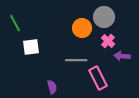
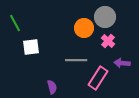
gray circle: moved 1 px right
orange circle: moved 2 px right
purple arrow: moved 7 px down
pink rectangle: rotated 60 degrees clockwise
